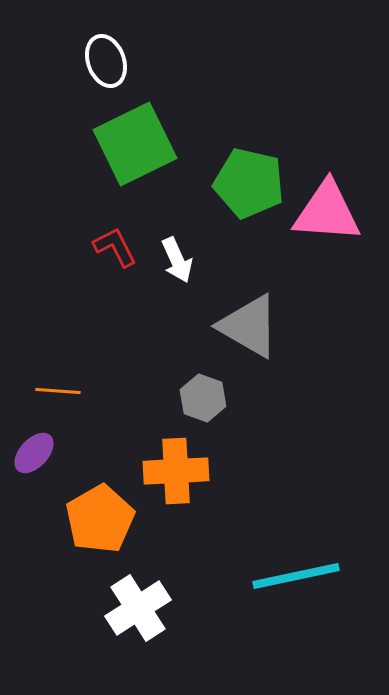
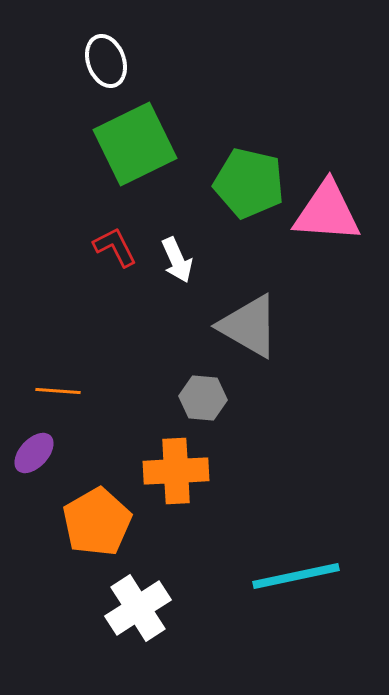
gray hexagon: rotated 15 degrees counterclockwise
orange pentagon: moved 3 px left, 3 px down
